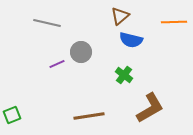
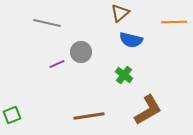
brown triangle: moved 3 px up
brown L-shape: moved 2 px left, 2 px down
